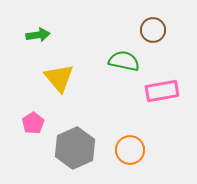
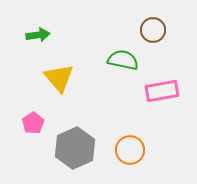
green semicircle: moved 1 px left, 1 px up
